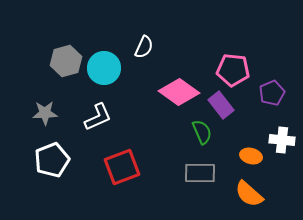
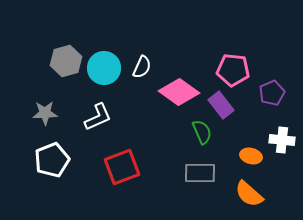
white semicircle: moved 2 px left, 20 px down
